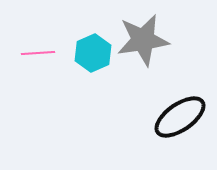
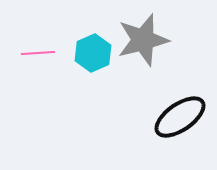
gray star: rotated 6 degrees counterclockwise
